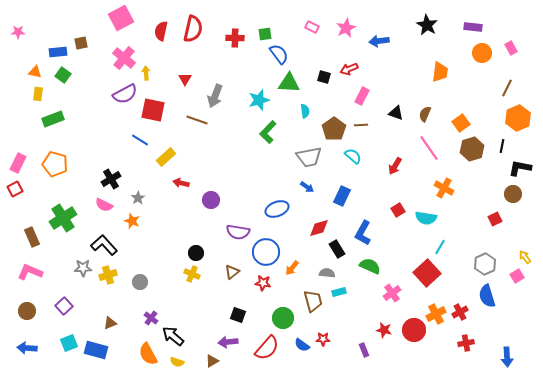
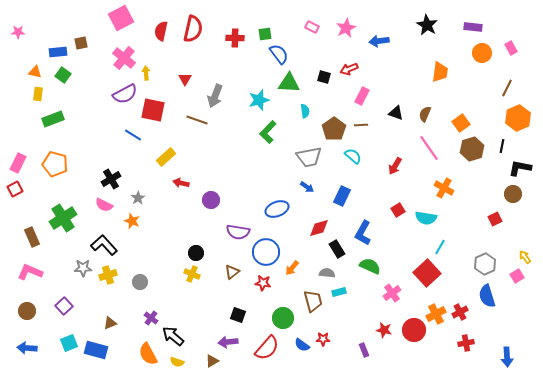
blue line at (140, 140): moved 7 px left, 5 px up
